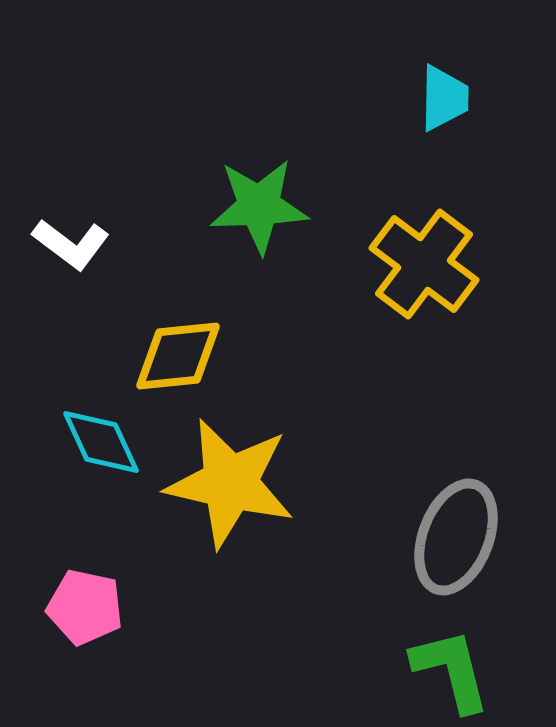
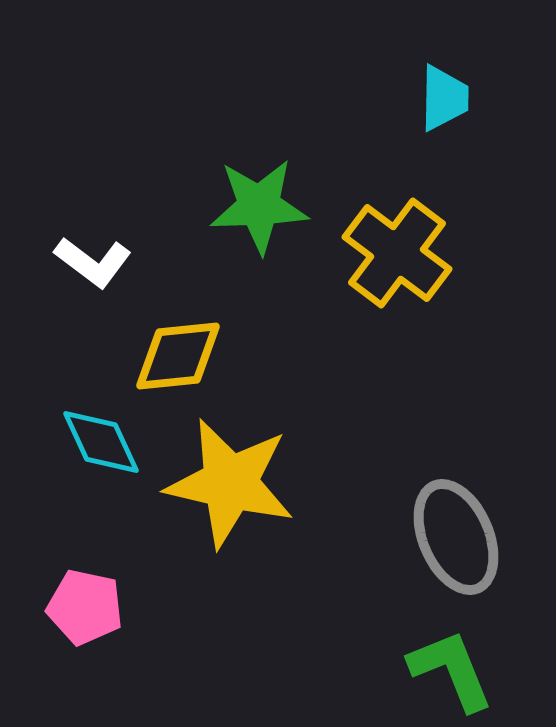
white L-shape: moved 22 px right, 18 px down
yellow cross: moved 27 px left, 11 px up
gray ellipse: rotated 44 degrees counterclockwise
green L-shape: rotated 8 degrees counterclockwise
